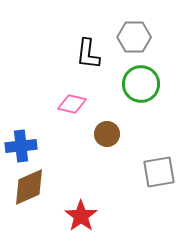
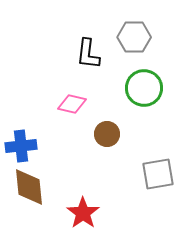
green circle: moved 3 px right, 4 px down
gray square: moved 1 px left, 2 px down
brown diamond: rotated 72 degrees counterclockwise
red star: moved 2 px right, 3 px up
